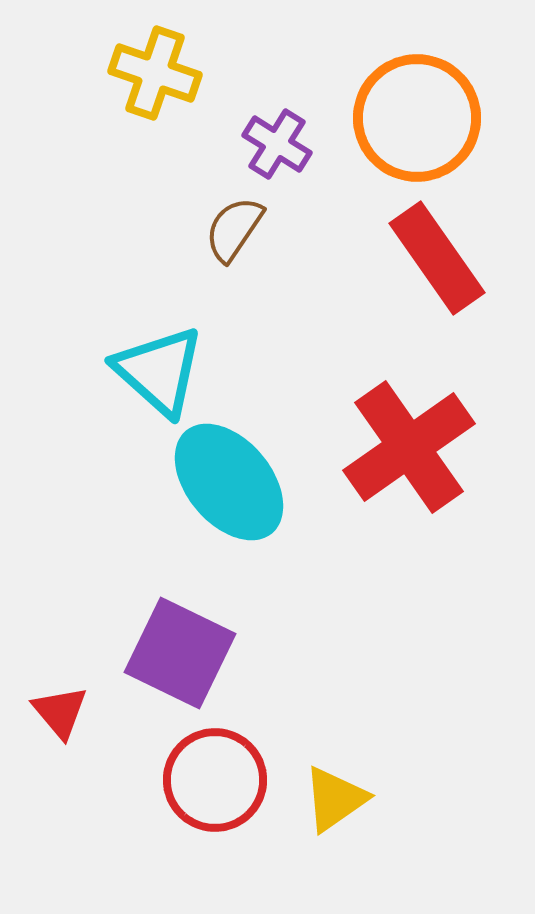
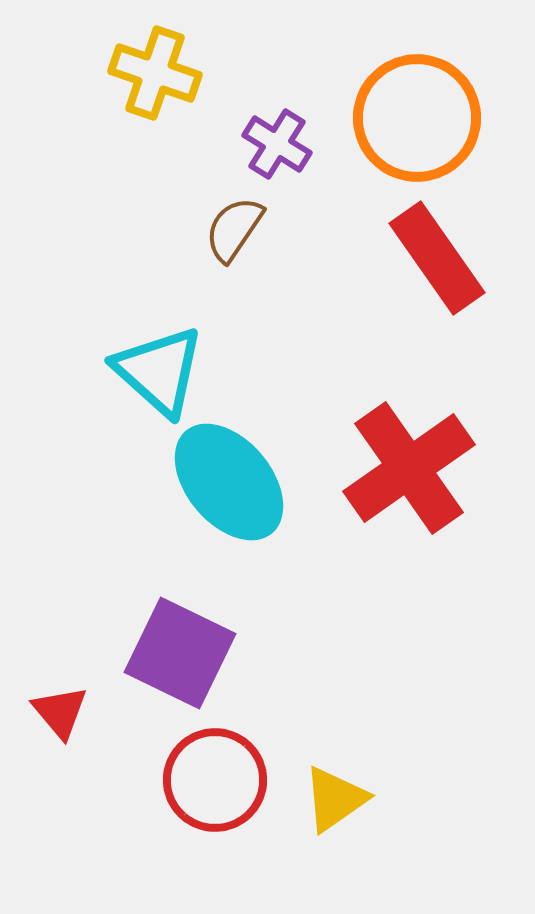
red cross: moved 21 px down
